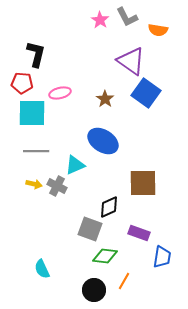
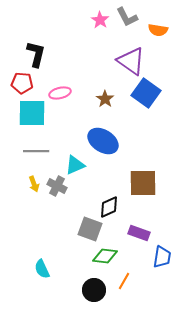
yellow arrow: rotated 56 degrees clockwise
